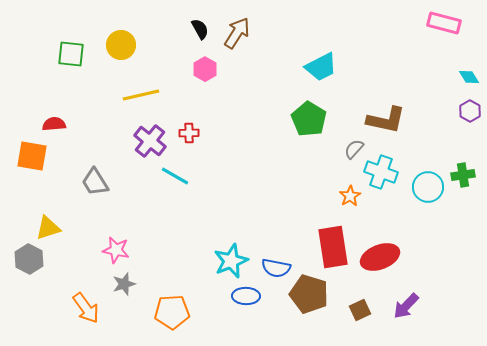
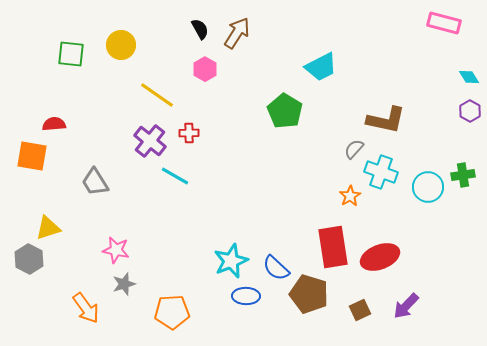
yellow line: moved 16 px right; rotated 48 degrees clockwise
green pentagon: moved 24 px left, 8 px up
blue semicircle: rotated 32 degrees clockwise
